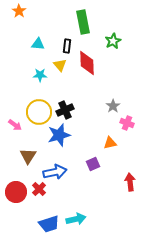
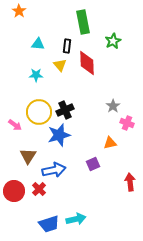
cyan star: moved 4 px left
blue arrow: moved 1 px left, 2 px up
red circle: moved 2 px left, 1 px up
